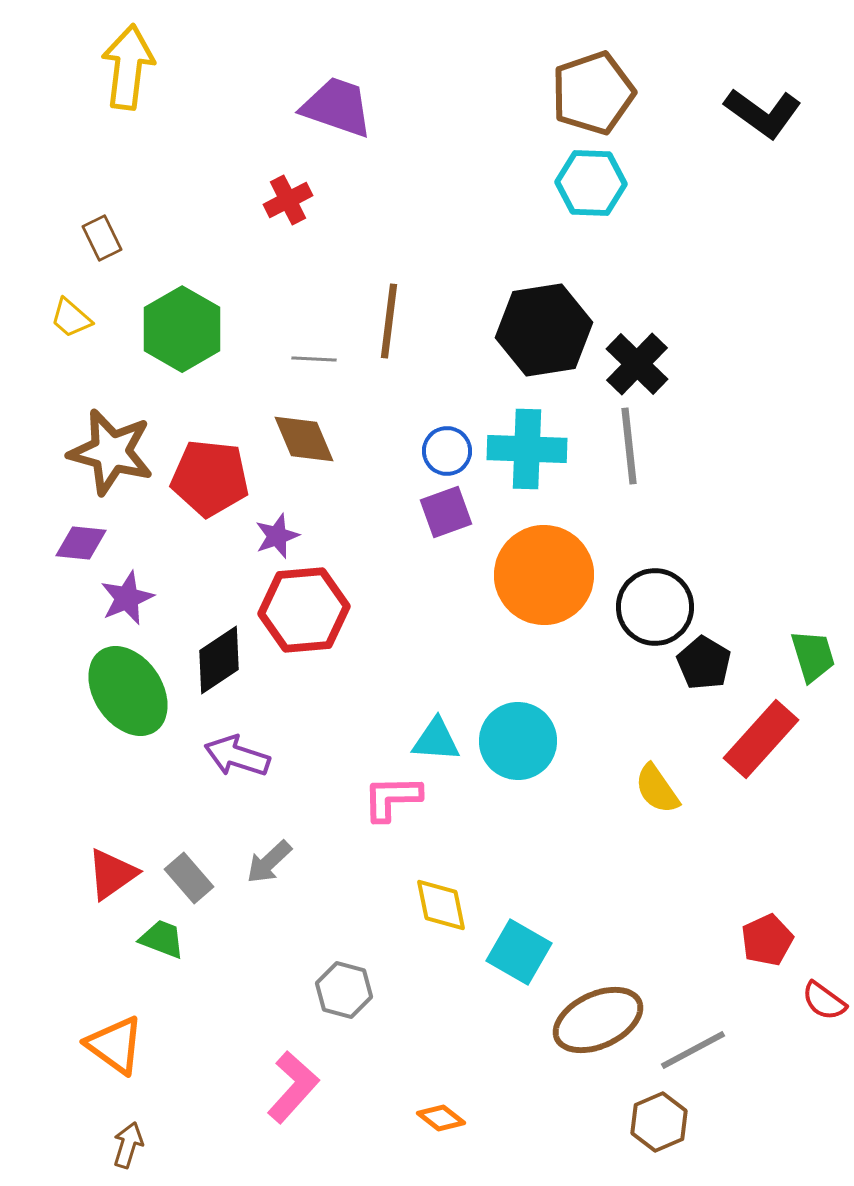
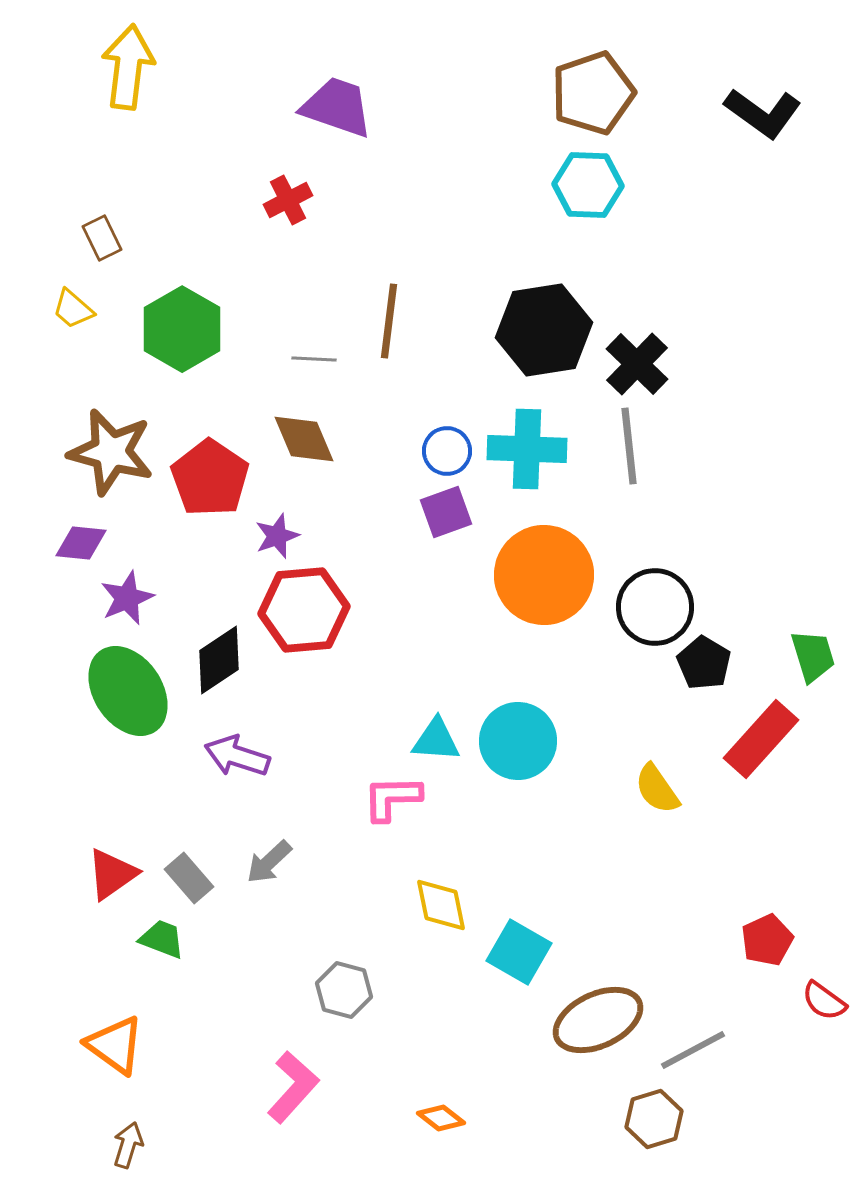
cyan hexagon at (591, 183): moved 3 px left, 2 px down
yellow trapezoid at (71, 318): moved 2 px right, 9 px up
red pentagon at (210, 478): rotated 28 degrees clockwise
brown hexagon at (659, 1122): moved 5 px left, 3 px up; rotated 6 degrees clockwise
